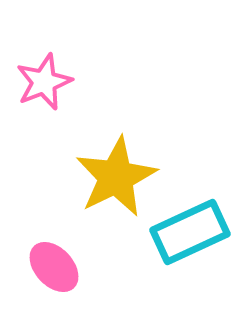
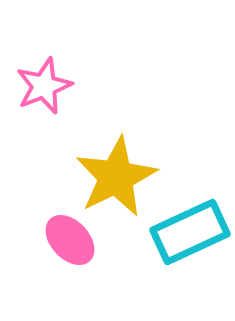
pink star: moved 4 px down
pink ellipse: moved 16 px right, 27 px up
